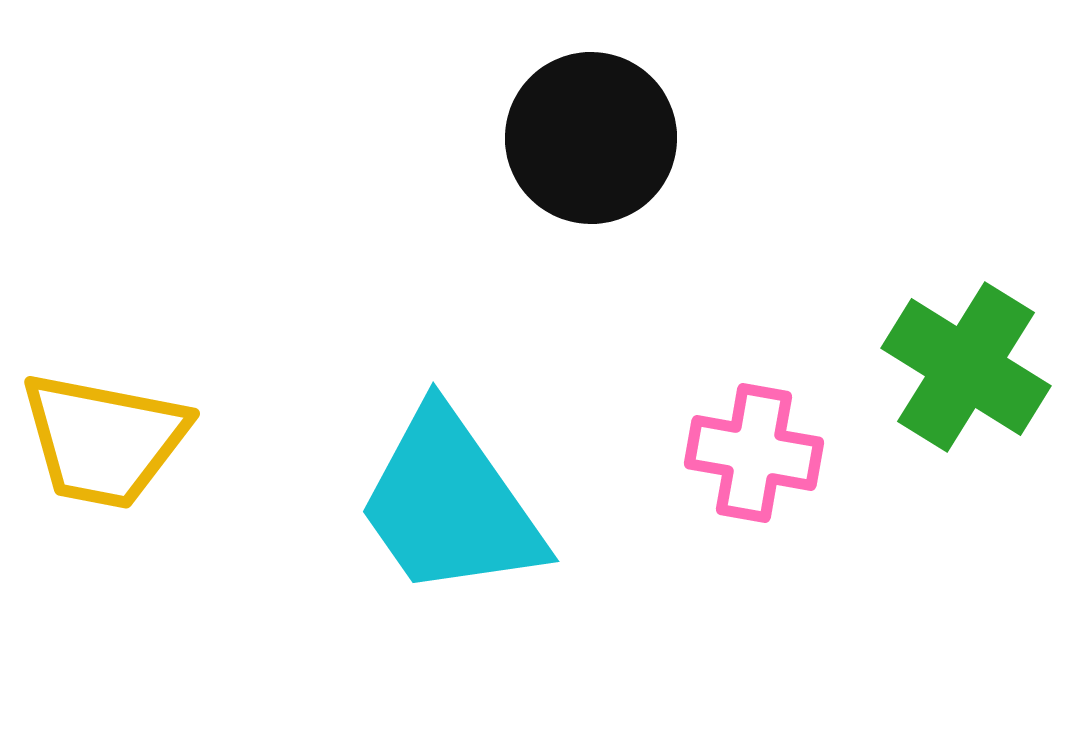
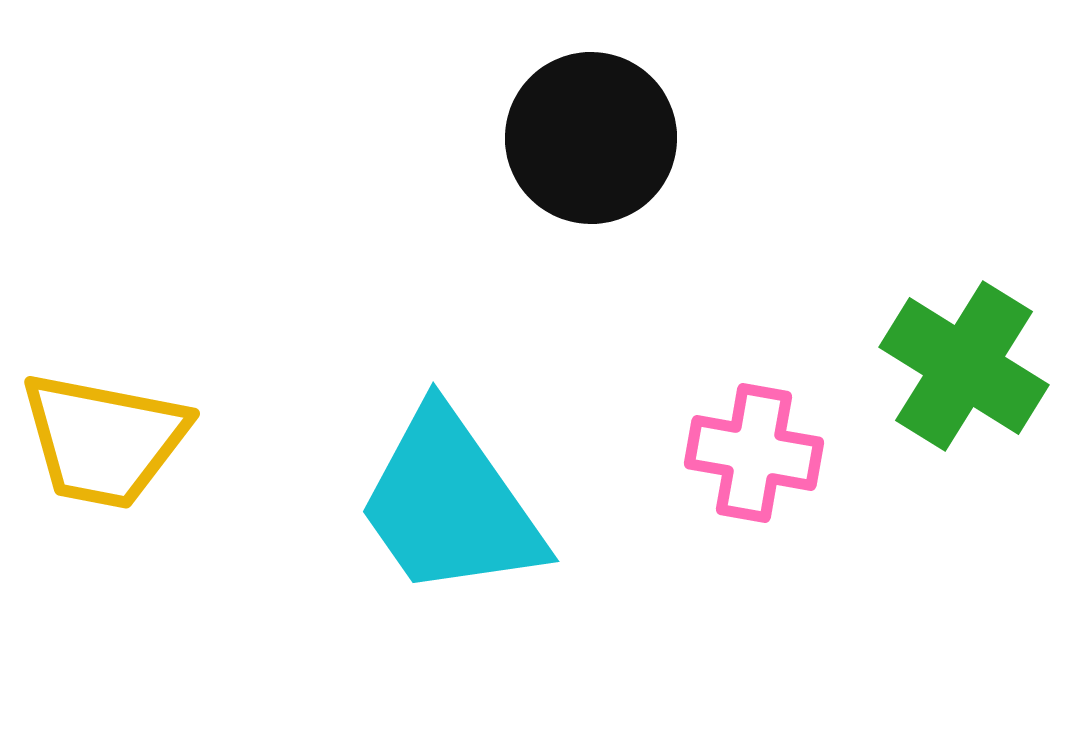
green cross: moved 2 px left, 1 px up
